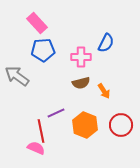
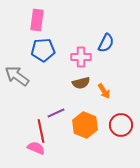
pink rectangle: moved 3 px up; rotated 50 degrees clockwise
